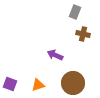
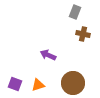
purple arrow: moved 7 px left
purple square: moved 5 px right
